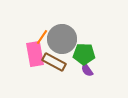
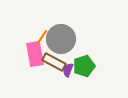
gray circle: moved 1 px left
green pentagon: moved 12 px down; rotated 20 degrees counterclockwise
purple semicircle: moved 19 px left; rotated 56 degrees clockwise
